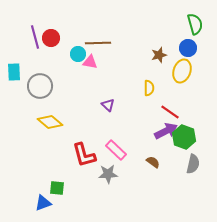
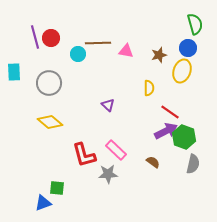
pink triangle: moved 36 px right, 11 px up
gray circle: moved 9 px right, 3 px up
